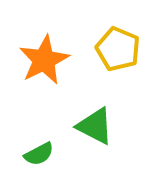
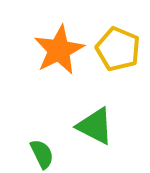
orange star: moved 15 px right, 10 px up
green semicircle: moved 3 px right; rotated 88 degrees counterclockwise
